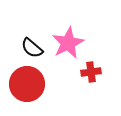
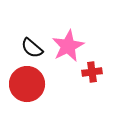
pink star: moved 3 px down
red cross: moved 1 px right
